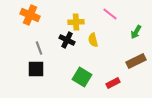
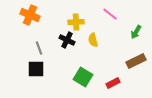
green square: moved 1 px right
